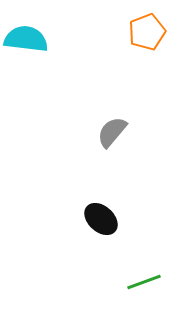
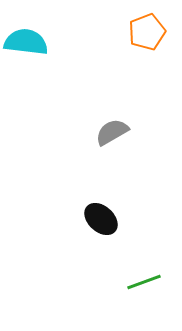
cyan semicircle: moved 3 px down
gray semicircle: rotated 20 degrees clockwise
